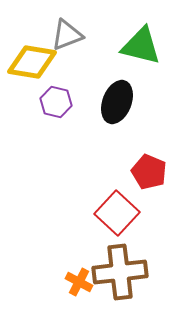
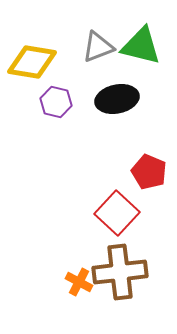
gray triangle: moved 31 px right, 12 px down
black ellipse: moved 3 px up; rotated 57 degrees clockwise
